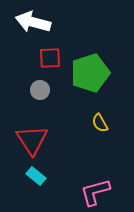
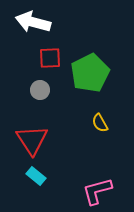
green pentagon: rotated 9 degrees counterclockwise
pink L-shape: moved 2 px right, 1 px up
